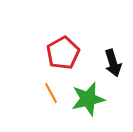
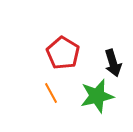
red pentagon: rotated 12 degrees counterclockwise
green star: moved 9 px right, 3 px up
